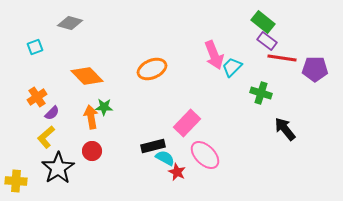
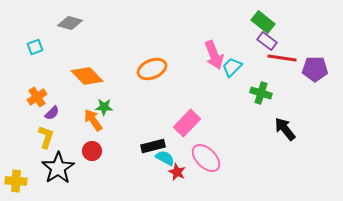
orange arrow: moved 2 px right, 3 px down; rotated 25 degrees counterclockwise
yellow L-shape: rotated 150 degrees clockwise
pink ellipse: moved 1 px right, 3 px down
